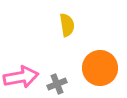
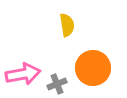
orange circle: moved 7 px left
pink arrow: moved 2 px right, 3 px up
